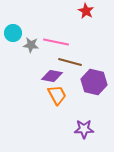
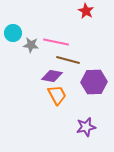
brown line: moved 2 px left, 2 px up
purple hexagon: rotated 15 degrees counterclockwise
purple star: moved 2 px right, 2 px up; rotated 12 degrees counterclockwise
